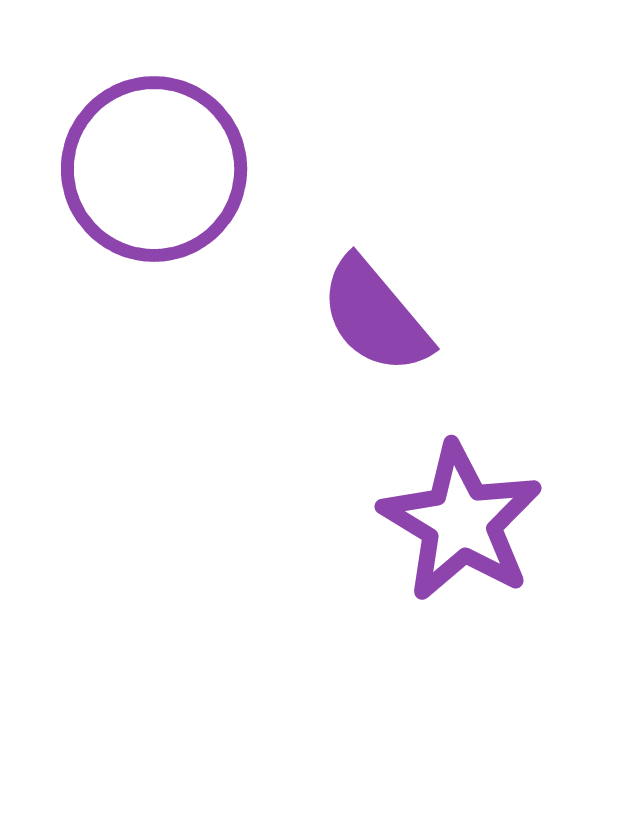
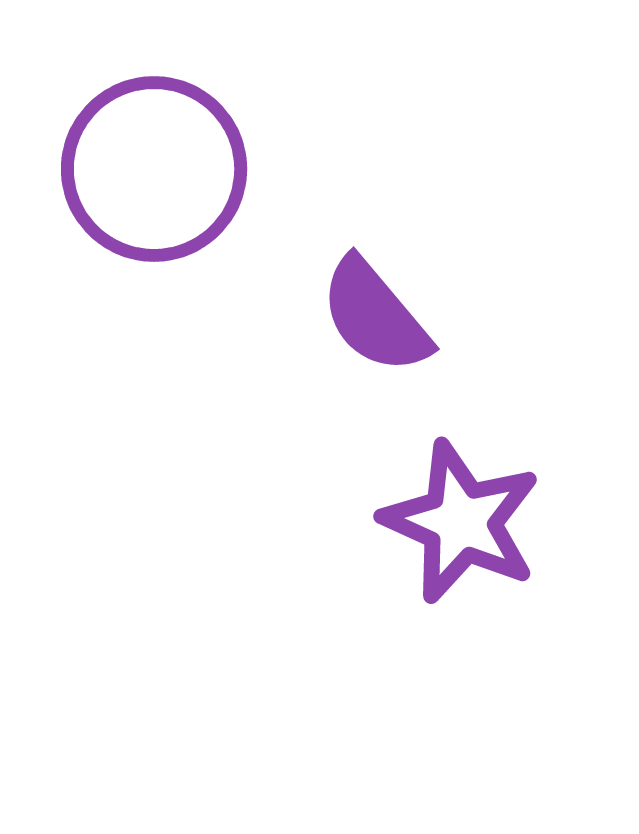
purple star: rotated 7 degrees counterclockwise
